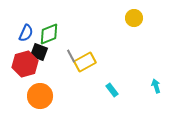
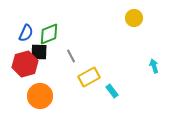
black square: rotated 18 degrees counterclockwise
yellow rectangle: moved 4 px right, 15 px down
cyan arrow: moved 2 px left, 20 px up
cyan rectangle: moved 1 px down
